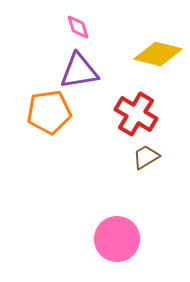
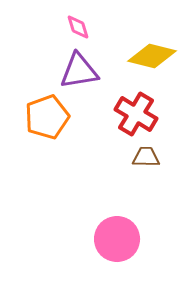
yellow diamond: moved 6 px left, 2 px down
orange pentagon: moved 2 px left, 5 px down; rotated 12 degrees counterclockwise
brown trapezoid: rotated 32 degrees clockwise
